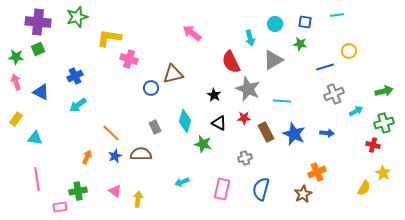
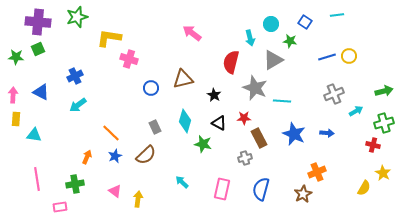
blue square at (305, 22): rotated 24 degrees clockwise
cyan circle at (275, 24): moved 4 px left
green star at (300, 44): moved 10 px left, 3 px up
yellow circle at (349, 51): moved 5 px down
red semicircle at (231, 62): rotated 40 degrees clockwise
blue line at (325, 67): moved 2 px right, 10 px up
brown triangle at (173, 74): moved 10 px right, 5 px down
pink arrow at (16, 82): moved 3 px left, 13 px down; rotated 21 degrees clockwise
gray star at (248, 89): moved 7 px right, 1 px up
yellow rectangle at (16, 119): rotated 32 degrees counterclockwise
brown rectangle at (266, 132): moved 7 px left, 6 px down
cyan triangle at (35, 138): moved 1 px left, 3 px up
brown semicircle at (141, 154): moved 5 px right, 1 px down; rotated 135 degrees clockwise
cyan arrow at (182, 182): rotated 64 degrees clockwise
green cross at (78, 191): moved 3 px left, 7 px up
